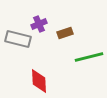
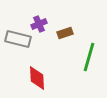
green line: rotated 60 degrees counterclockwise
red diamond: moved 2 px left, 3 px up
